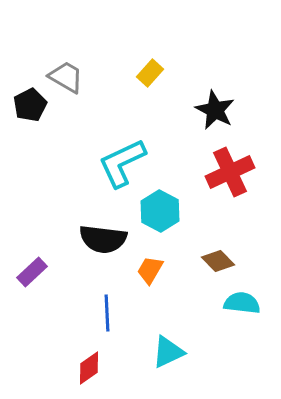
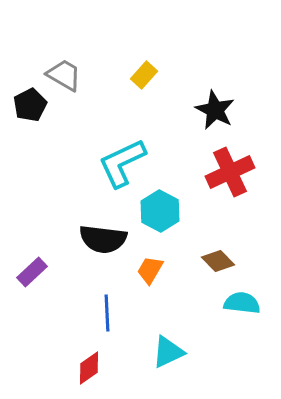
yellow rectangle: moved 6 px left, 2 px down
gray trapezoid: moved 2 px left, 2 px up
